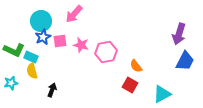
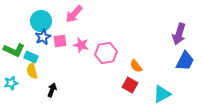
pink hexagon: moved 1 px down
